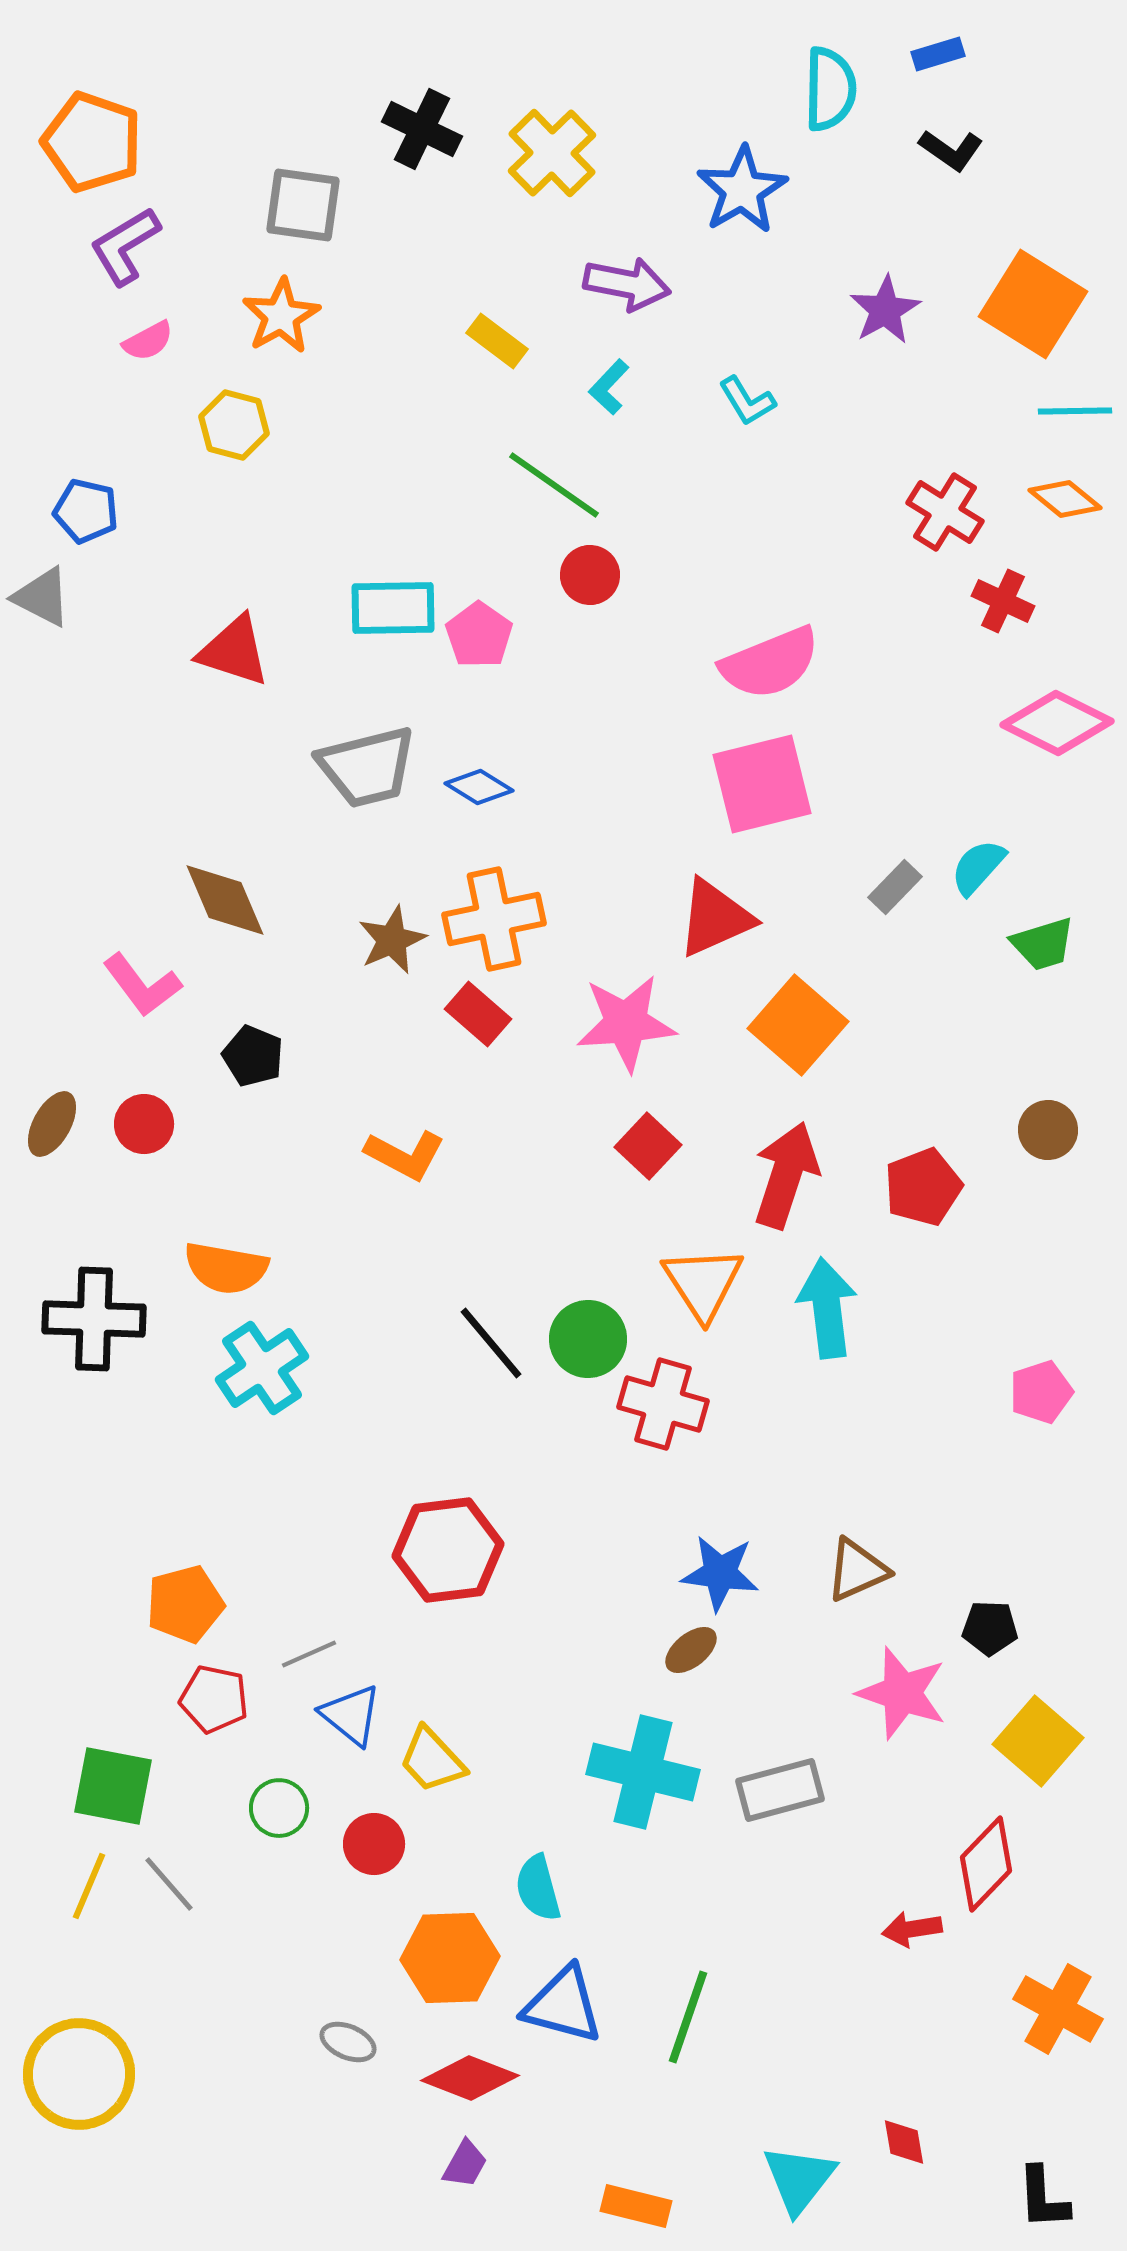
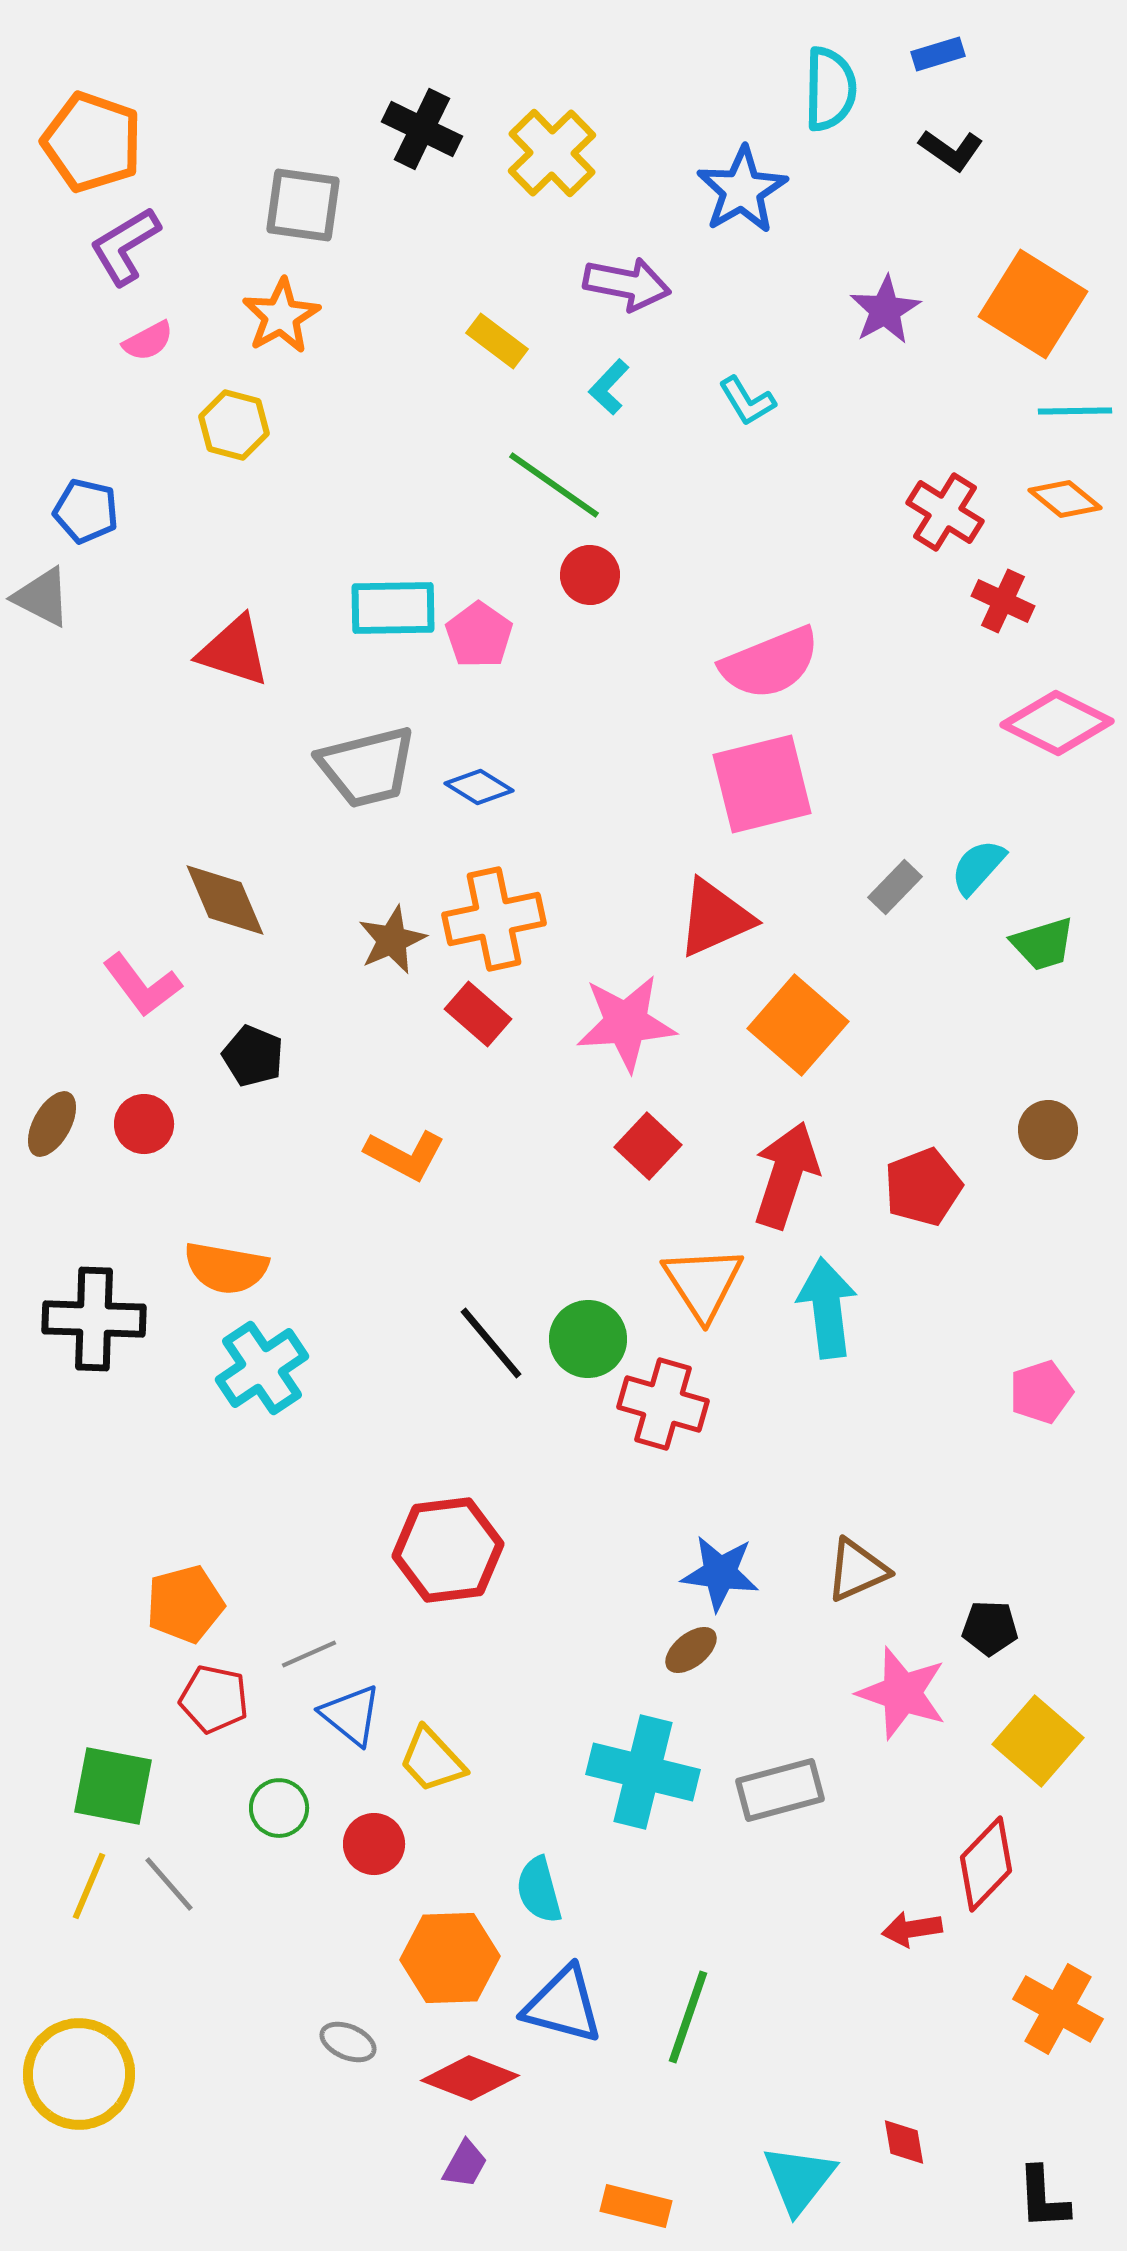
cyan semicircle at (538, 1888): moved 1 px right, 2 px down
